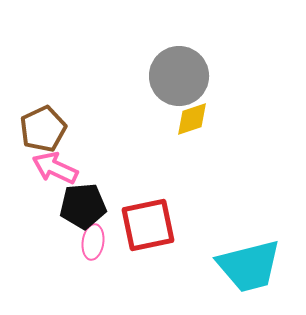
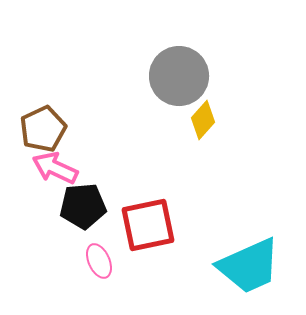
yellow diamond: moved 11 px right, 1 px down; rotated 30 degrees counterclockwise
pink ellipse: moved 6 px right, 19 px down; rotated 32 degrees counterclockwise
cyan trapezoid: rotated 10 degrees counterclockwise
